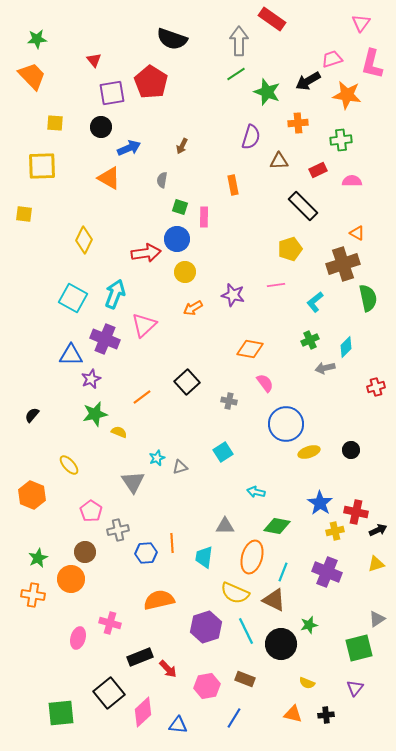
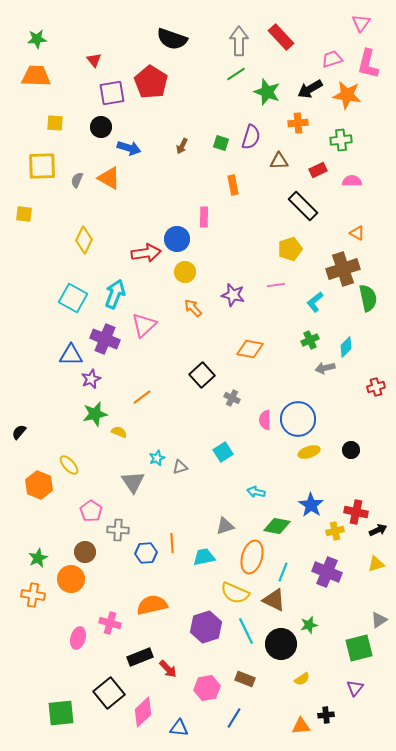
red rectangle at (272, 19): moved 9 px right, 18 px down; rotated 12 degrees clockwise
pink L-shape at (372, 64): moved 4 px left
orange trapezoid at (32, 76): moved 4 px right; rotated 44 degrees counterclockwise
black arrow at (308, 81): moved 2 px right, 8 px down
blue arrow at (129, 148): rotated 40 degrees clockwise
gray semicircle at (162, 180): moved 85 px left; rotated 14 degrees clockwise
green square at (180, 207): moved 41 px right, 64 px up
brown cross at (343, 264): moved 5 px down
orange arrow at (193, 308): rotated 78 degrees clockwise
black square at (187, 382): moved 15 px right, 7 px up
pink semicircle at (265, 383): moved 37 px down; rotated 144 degrees counterclockwise
gray cross at (229, 401): moved 3 px right, 3 px up; rotated 14 degrees clockwise
black semicircle at (32, 415): moved 13 px left, 17 px down
blue circle at (286, 424): moved 12 px right, 5 px up
orange hexagon at (32, 495): moved 7 px right, 10 px up
blue star at (320, 503): moved 9 px left, 2 px down
gray triangle at (225, 526): rotated 18 degrees counterclockwise
gray cross at (118, 530): rotated 15 degrees clockwise
cyan trapezoid at (204, 557): rotated 70 degrees clockwise
orange semicircle at (159, 600): moved 7 px left, 5 px down
gray triangle at (377, 619): moved 2 px right, 1 px down
yellow semicircle at (307, 683): moved 5 px left, 4 px up; rotated 56 degrees counterclockwise
pink hexagon at (207, 686): moved 2 px down
orange triangle at (293, 714): moved 8 px right, 12 px down; rotated 18 degrees counterclockwise
blue triangle at (178, 725): moved 1 px right, 3 px down
